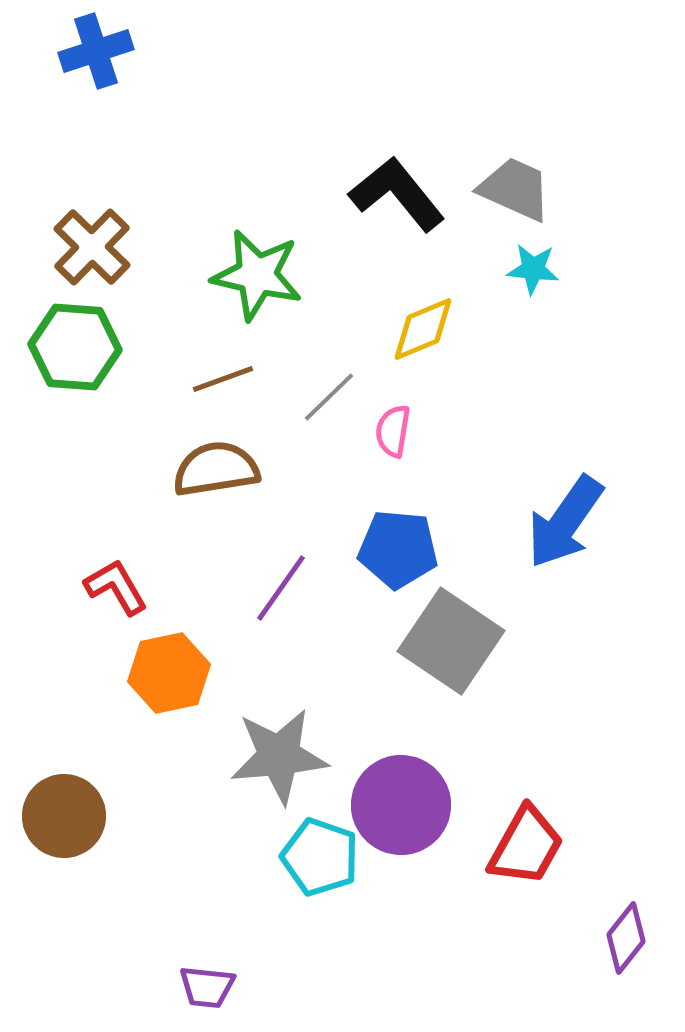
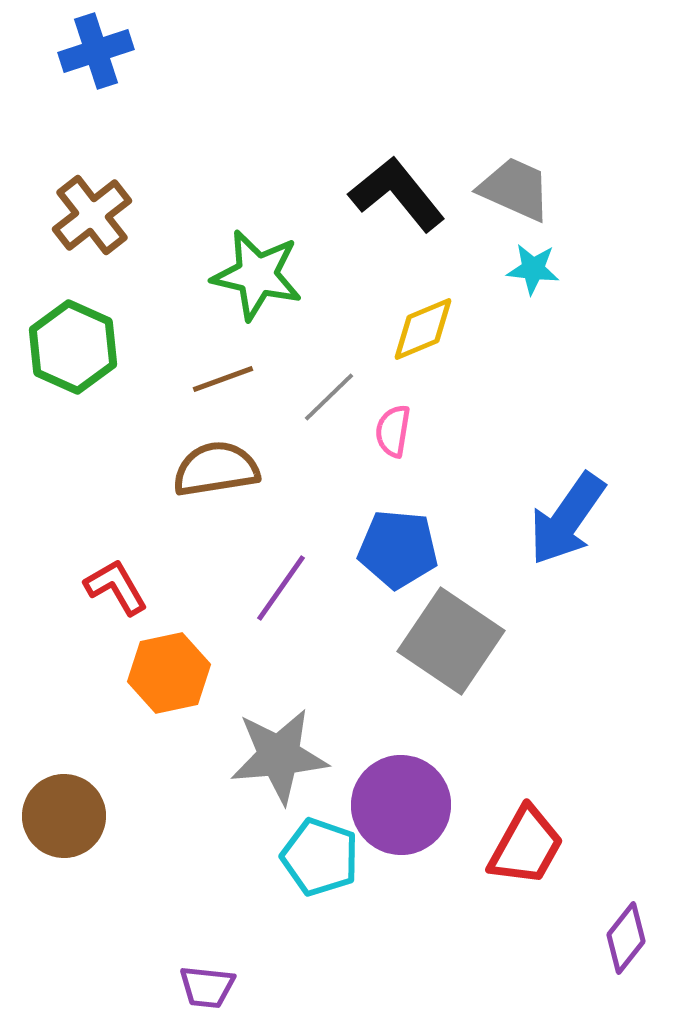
brown cross: moved 32 px up; rotated 8 degrees clockwise
green hexagon: moved 2 px left; rotated 20 degrees clockwise
blue arrow: moved 2 px right, 3 px up
